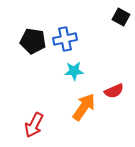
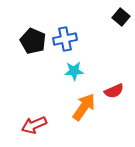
black square: rotated 12 degrees clockwise
black pentagon: rotated 15 degrees clockwise
red arrow: rotated 40 degrees clockwise
